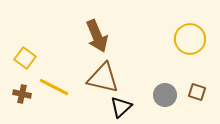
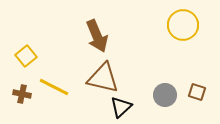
yellow circle: moved 7 px left, 14 px up
yellow square: moved 1 px right, 2 px up; rotated 15 degrees clockwise
